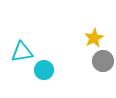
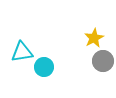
cyan circle: moved 3 px up
